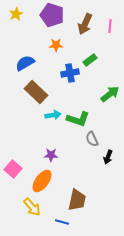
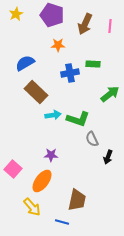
orange star: moved 2 px right
green rectangle: moved 3 px right, 4 px down; rotated 40 degrees clockwise
